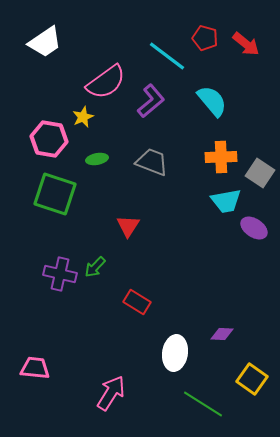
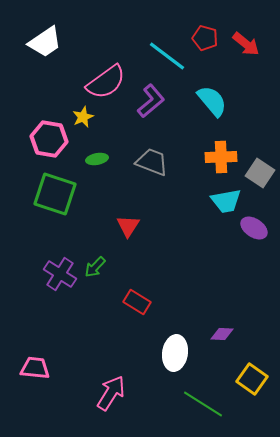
purple cross: rotated 20 degrees clockwise
